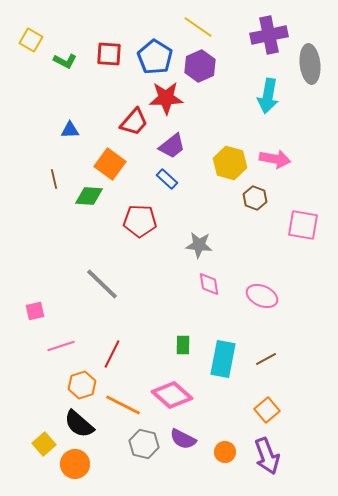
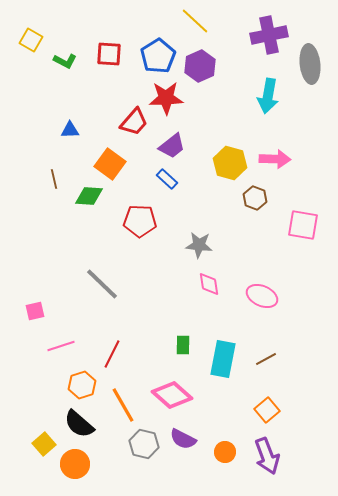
yellow line at (198, 27): moved 3 px left, 6 px up; rotated 8 degrees clockwise
blue pentagon at (155, 57): moved 3 px right, 1 px up; rotated 8 degrees clockwise
pink arrow at (275, 159): rotated 8 degrees counterclockwise
orange line at (123, 405): rotated 33 degrees clockwise
